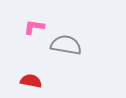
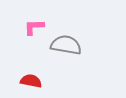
pink L-shape: rotated 10 degrees counterclockwise
